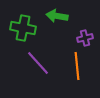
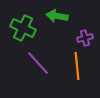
green cross: rotated 15 degrees clockwise
